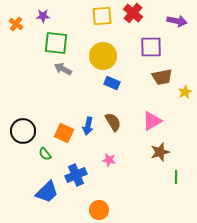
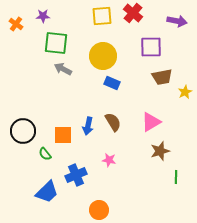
pink triangle: moved 1 px left, 1 px down
orange square: moved 1 px left, 2 px down; rotated 24 degrees counterclockwise
brown star: moved 1 px up
